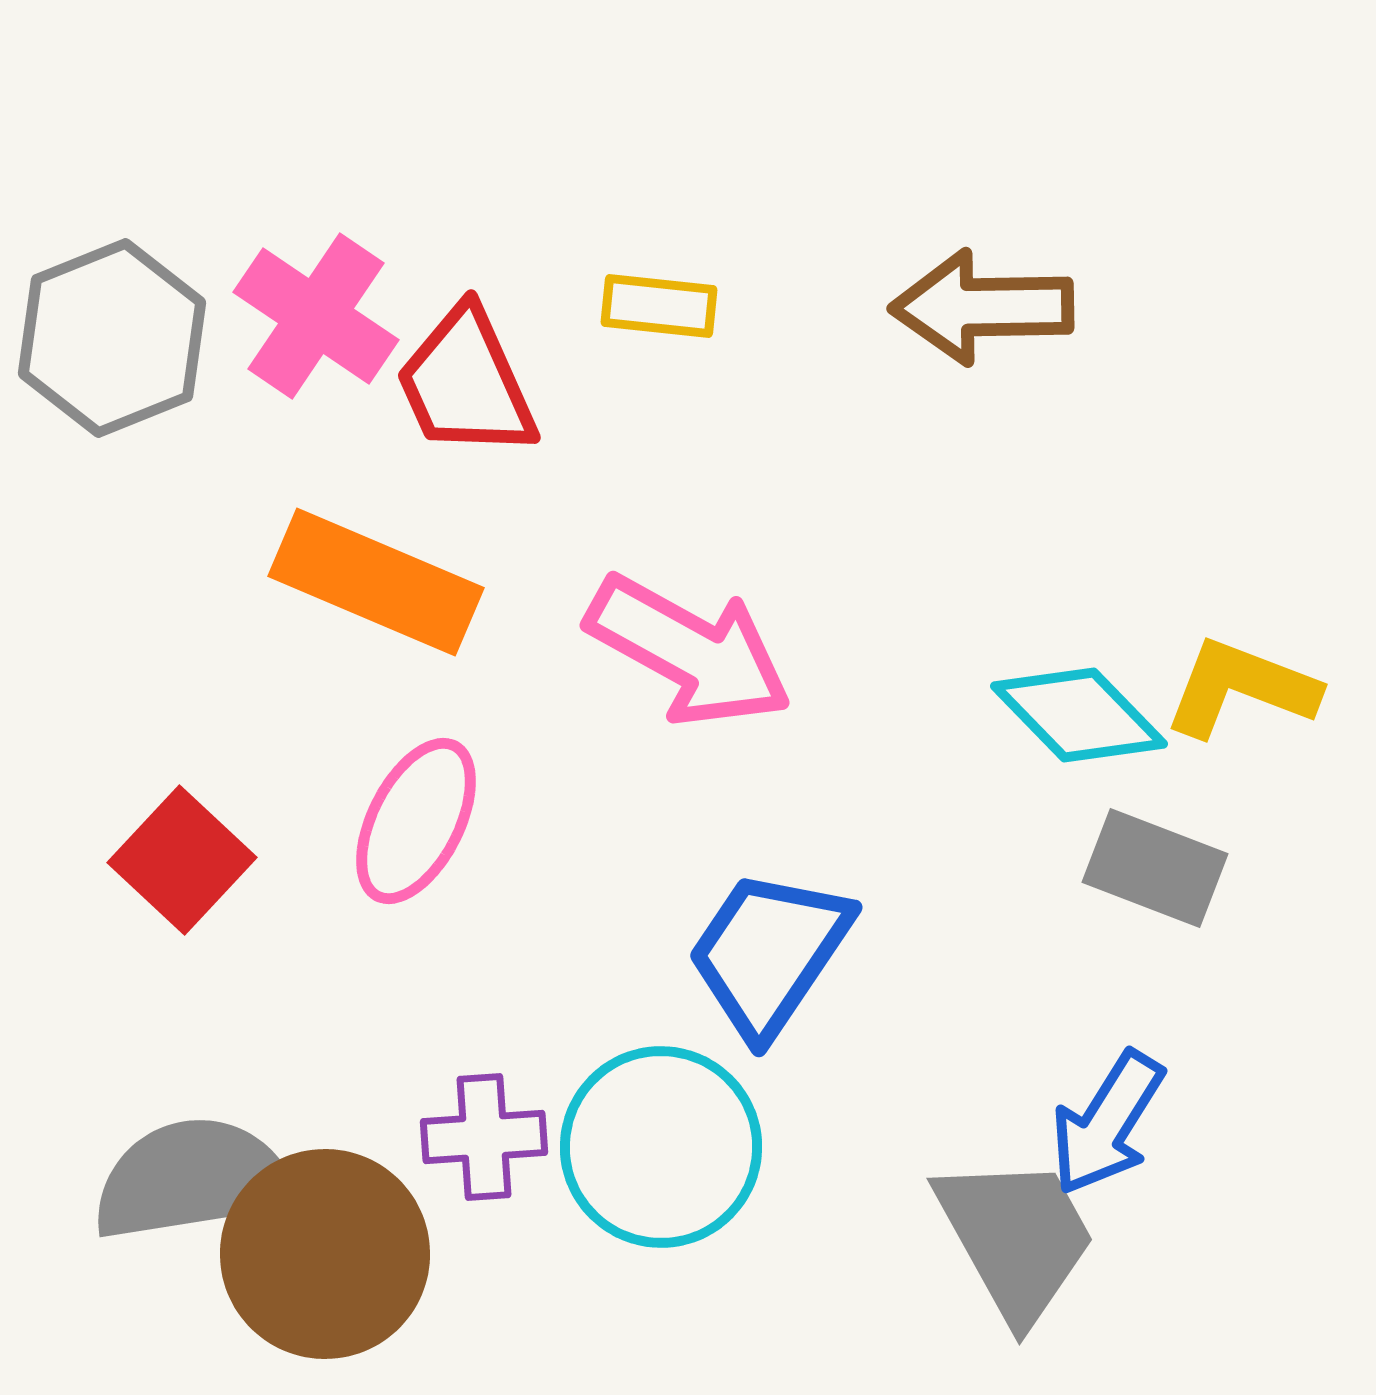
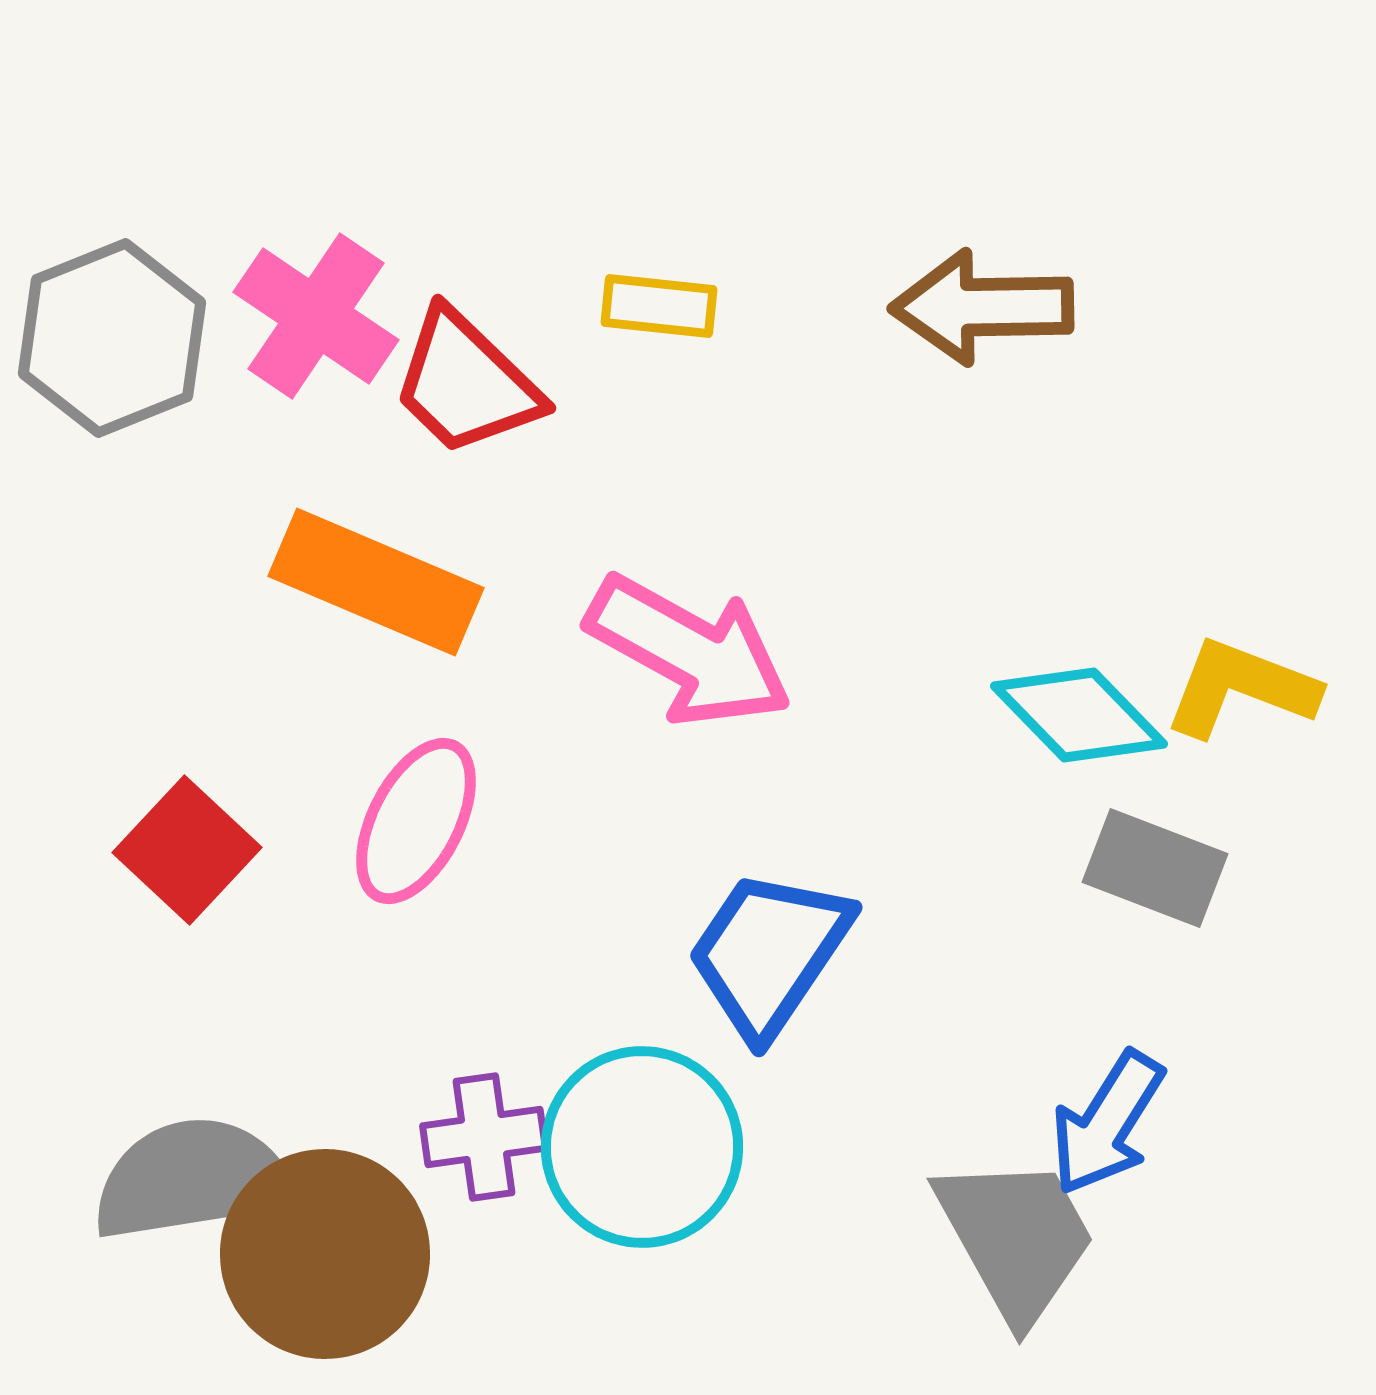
red trapezoid: rotated 22 degrees counterclockwise
red square: moved 5 px right, 10 px up
purple cross: rotated 4 degrees counterclockwise
cyan circle: moved 19 px left
